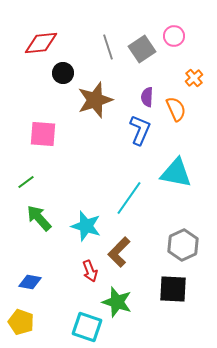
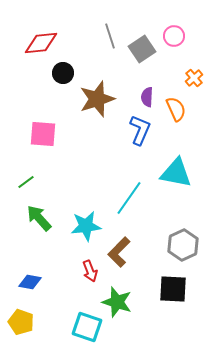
gray line: moved 2 px right, 11 px up
brown star: moved 2 px right, 1 px up
cyan star: rotated 24 degrees counterclockwise
